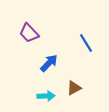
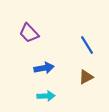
blue line: moved 1 px right, 2 px down
blue arrow: moved 5 px left, 5 px down; rotated 36 degrees clockwise
brown triangle: moved 12 px right, 11 px up
